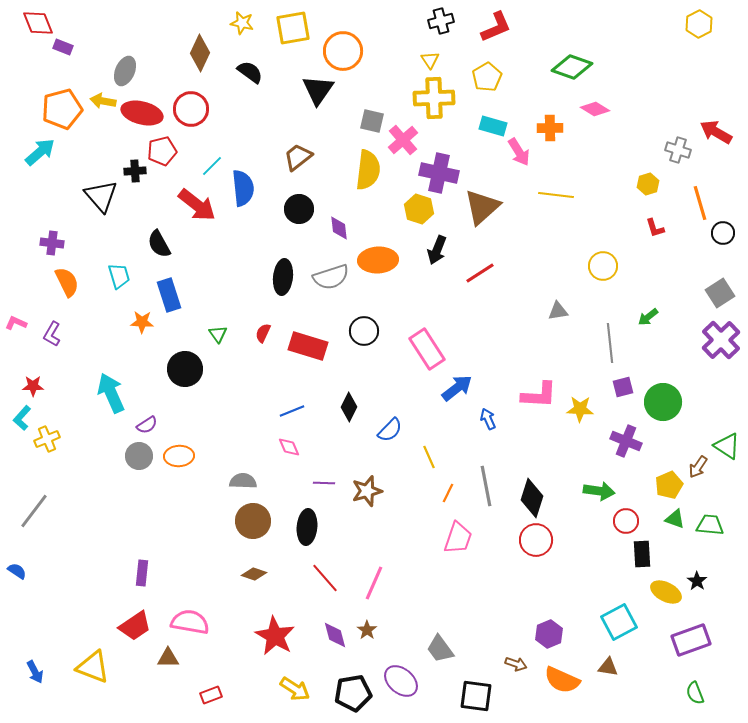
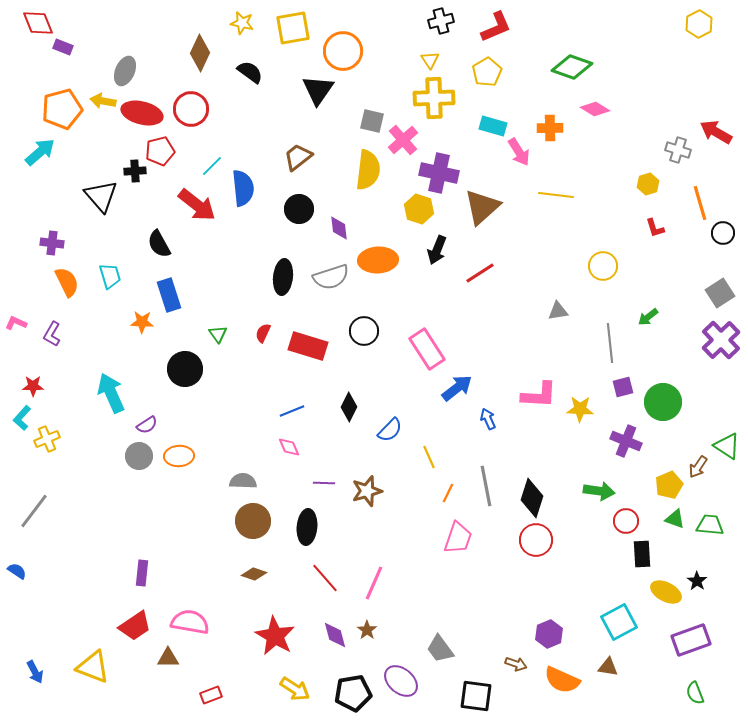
yellow pentagon at (487, 77): moved 5 px up
red pentagon at (162, 151): moved 2 px left
cyan trapezoid at (119, 276): moved 9 px left
